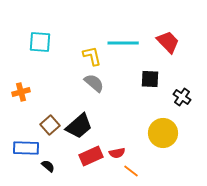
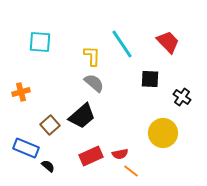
cyan line: moved 1 px left, 1 px down; rotated 56 degrees clockwise
yellow L-shape: rotated 15 degrees clockwise
black trapezoid: moved 3 px right, 10 px up
blue rectangle: rotated 20 degrees clockwise
red semicircle: moved 3 px right, 1 px down
